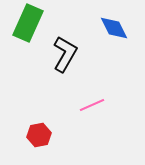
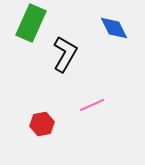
green rectangle: moved 3 px right
red hexagon: moved 3 px right, 11 px up
